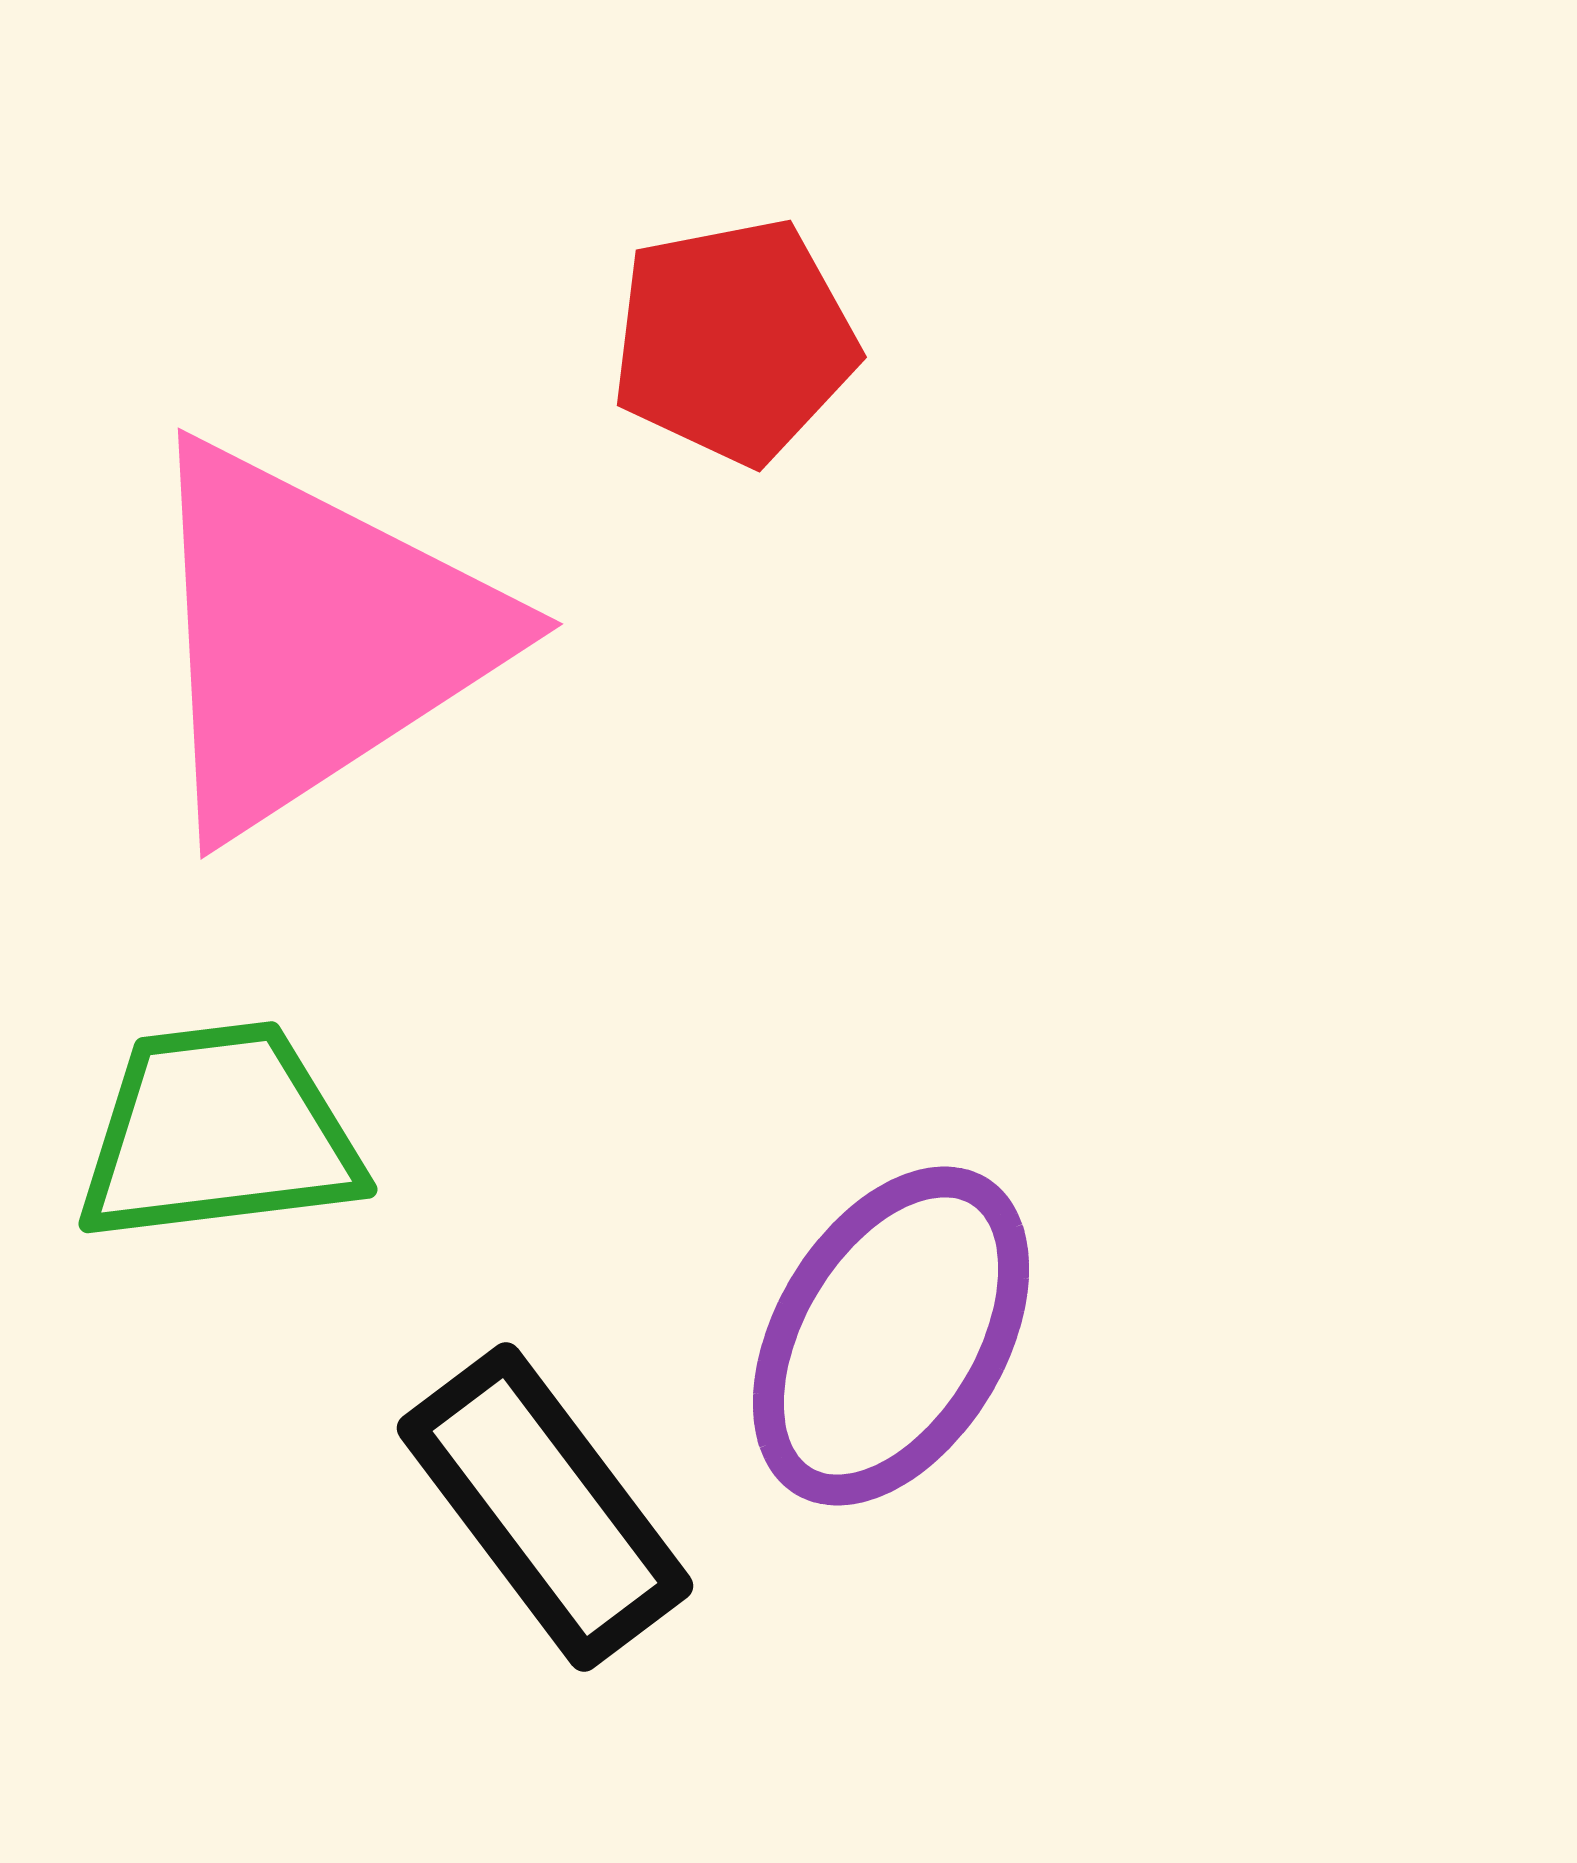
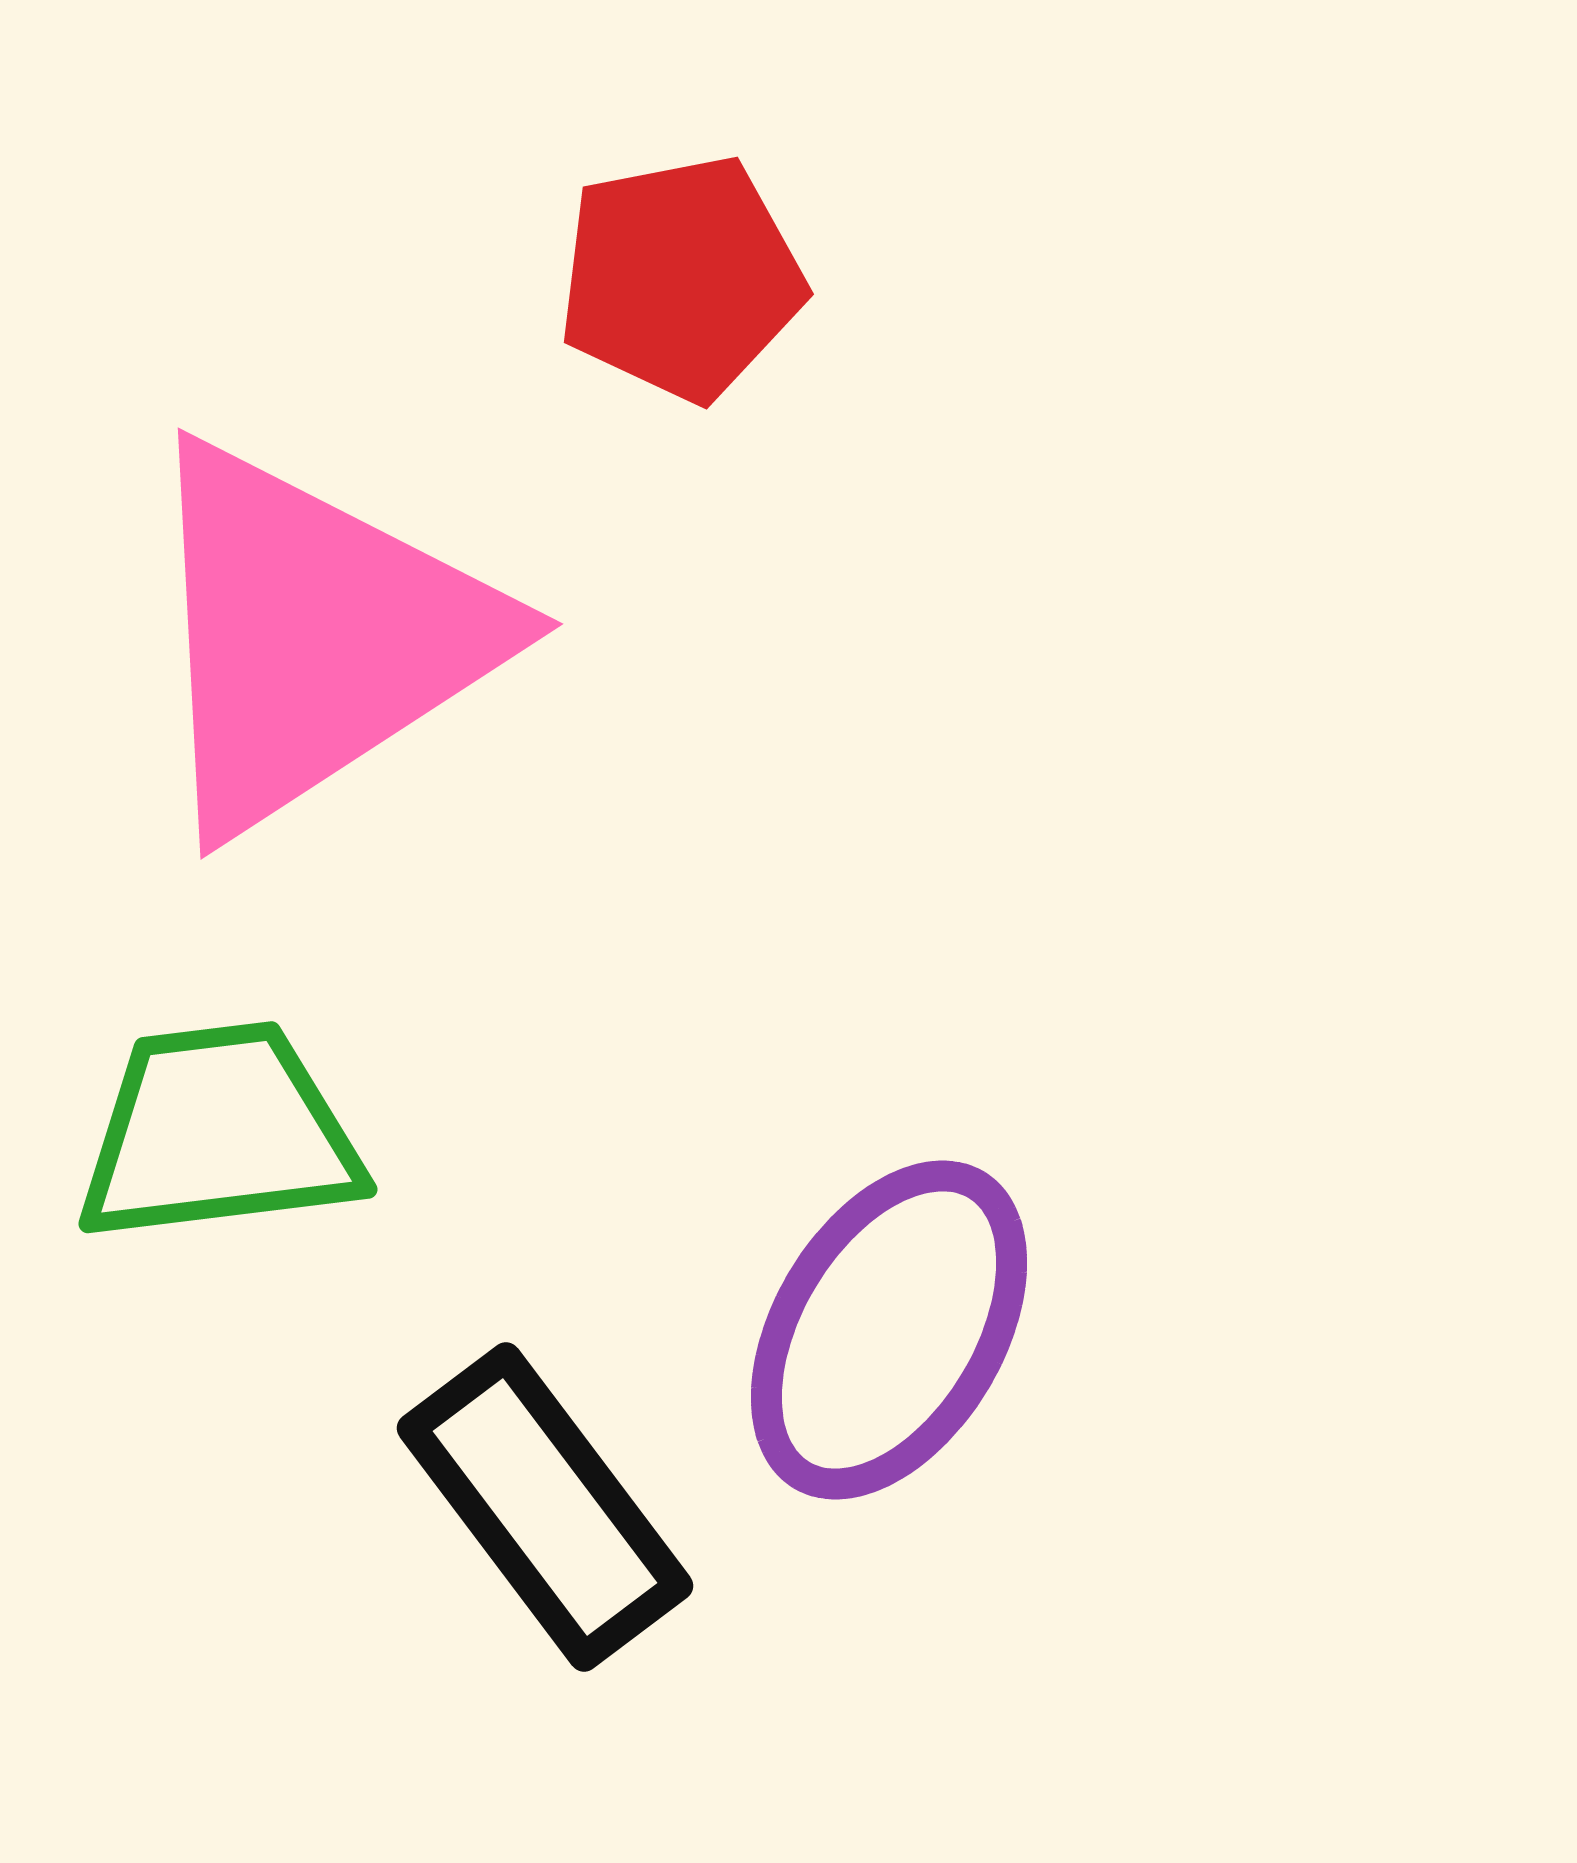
red pentagon: moved 53 px left, 63 px up
purple ellipse: moved 2 px left, 6 px up
